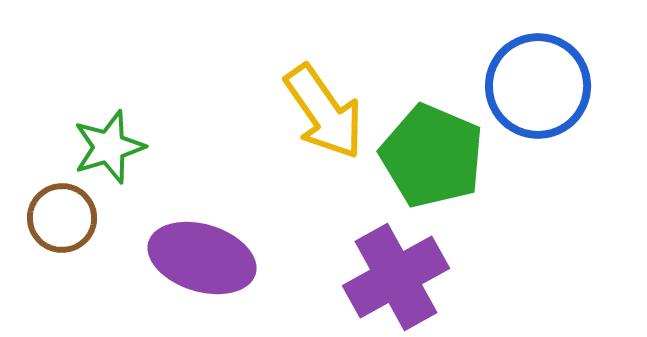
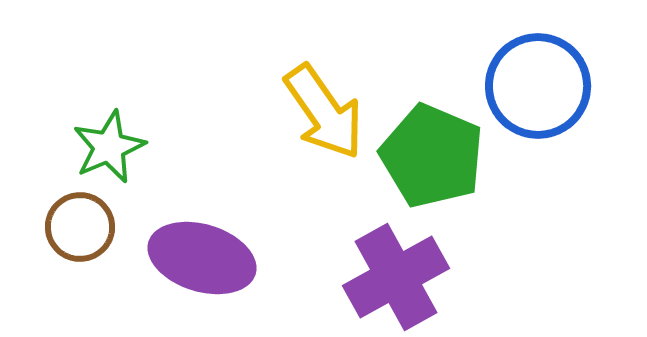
green star: rotated 6 degrees counterclockwise
brown circle: moved 18 px right, 9 px down
